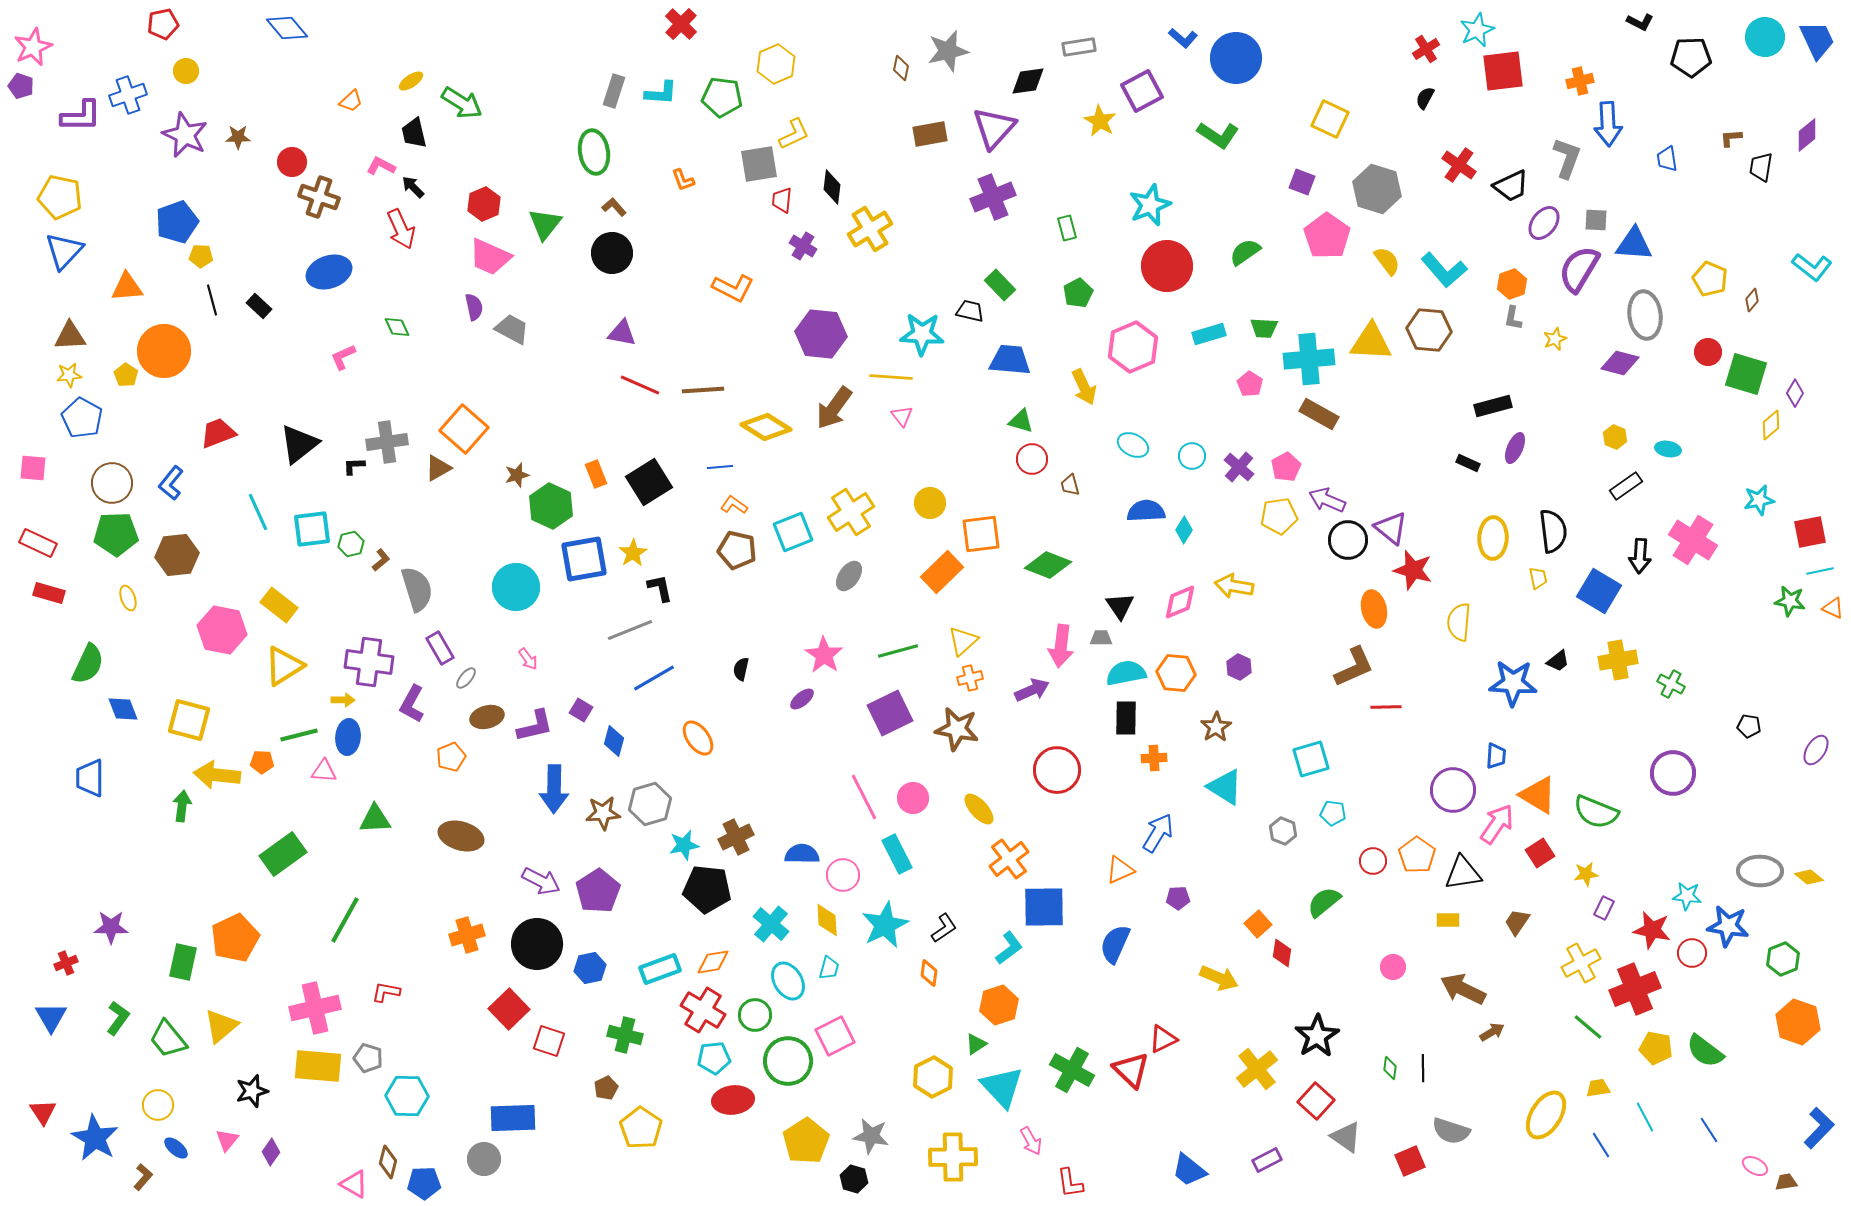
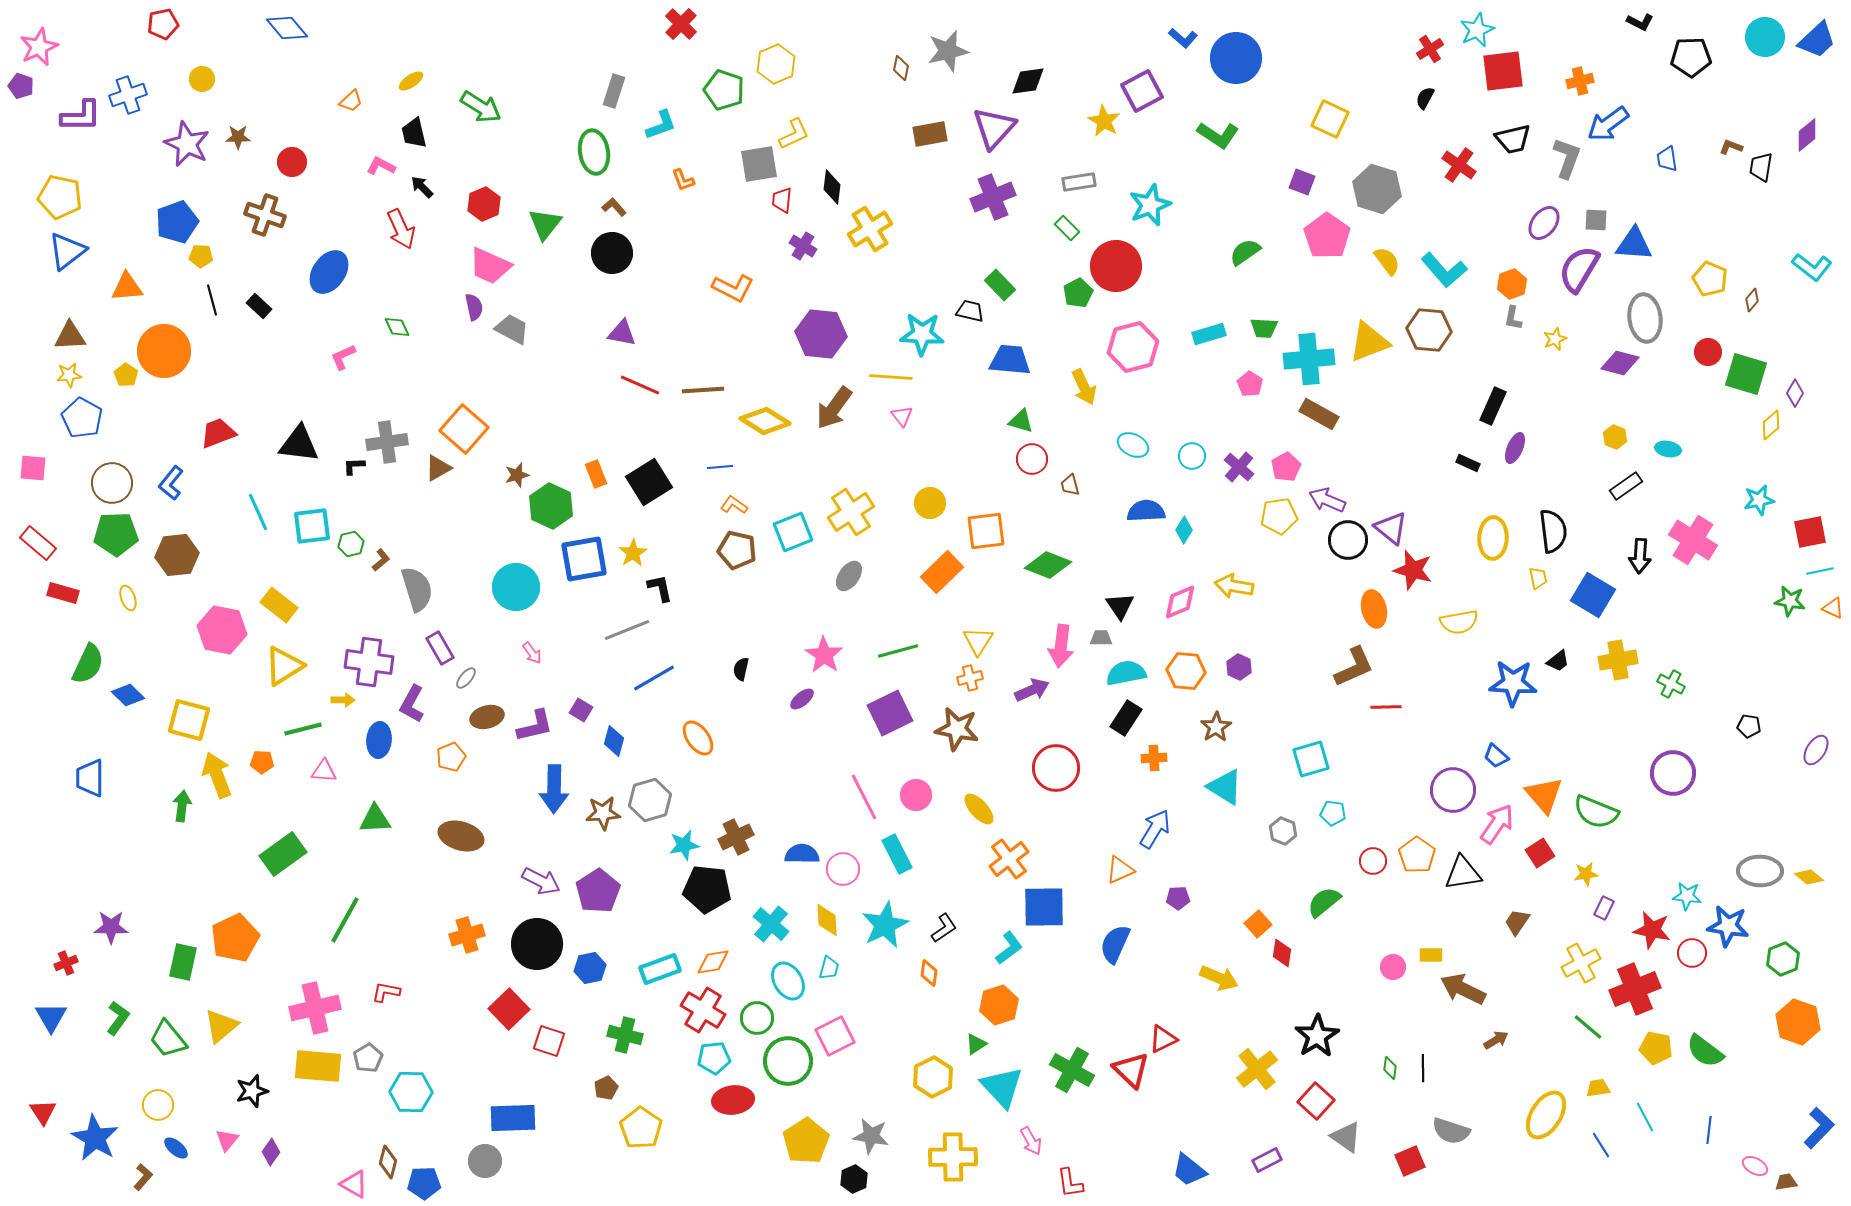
blue trapezoid at (1817, 40): rotated 72 degrees clockwise
pink star at (33, 47): moved 6 px right
gray rectangle at (1079, 47): moved 135 px down
red cross at (1426, 49): moved 4 px right
yellow circle at (186, 71): moved 16 px right, 8 px down
cyan L-shape at (661, 93): moved 32 px down; rotated 24 degrees counterclockwise
green pentagon at (722, 97): moved 2 px right, 7 px up; rotated 12 degrees clockwise
green arrow at (462, 103): moved 19 px right, 4 px down
yellow star at (1100, 121): moved 4 px right
blue arrow at (1608, 124): rotated 57 degrees clockwise
purple star at (185, 135): moved 2 px right, 9 px down
brown L-shape at (1731, 138): moved 9 px down; rotated 25 degrees clockwise
black trapezoid at (1511, 186): moved 2 px right, 47 px up; rotated 12 degrees clockwise
black arrow at (413, 187): moved 9 px right
brown cross at (319, 197): moved 54 px left, 18 px down
green rectangle at (1067, 228): rotated 30 degrees counterclockwise
blue triangle at (64, 251): moved 3 px right; rotated 9 degrees clockwise
pink trapezoid at (490, 257): moved 9 px down
red circle at (1167, 266): moved 51 px left
blue ellipse at (329, 272): rotated 36 degrees counterclockwise
gray ellipse at (1645, 315): moved 3 px down
yellow triangle at (1371, 342): moved 2 px left; rotated 24 degrees counterclockwise
pink hexagon at (1133, 347): rotated 9 degrees clockwise
black rectangle at (1493, 406): rotated 51 degrees counterclockwise
yellow diamond at (766, 427): moved 1 px left, 6 px up
black triangle at (299, 444): rotated 45 degrees clockwise
cyan square at (312, 529): moved 3 px up
orange square at (981, 534): moved 5 px right, 3 px up
red rectangle at (38, 543): rotated 15 degrees clockwise
blue square at (1599, 591): moved 6 px left, 4 px down
red rectangle at (49, 593): moved 14 px right
yellow semicircle at (1459, 622): rotated 105 degrees counterclockwise
gray line at (630, 630): moved 3 px left
yellow triangle at (963, 641): moved 15 px right; rotated 16 degrees counterclockwise
pink arrow at (528, 659): moved 4 px right, 6 px up
orange hexagon at (1176, 673): moved 10 px right, 2 px up
blue diamond at (123, 709): moved 5 px right, 14 px up; rotated 24 degrees counterclockwise
black rectangle at (1126, 718): rotated 32 degrees clockwise
green line at (299, 735): moved 4 px right, 6 px up
blue ellipse at (348, 737): moved 31 px right, 3 px down
blue trapezoid at (1496, 756): rotated 128 degrees clockwise
red circle at (1057, 770): moved 1 px left, 2 px up
yellow arrow at (217, 775): rotated 63 degrees clockwise
orange triangle at (1538, 795): moved 6 px right; rotated 18 degrees clockwise
pink circle at (913, 798): moved 3 px right, 3 px up
gray hexagon at (650, 804): moved 4 px up
blue arrow at (1158, 833): moved 3 px left, 4 px up
pink circle at (843, 875): moved 6 px up
yellow rectangle at (1448, 920): moved 17 px left, 35 px down
green circle at (755, 1015): moved 2 px right, 3 px down
brown arrow at (1492, 1032): moved 4 px right, 8 px down
gray pentagon at (368, 1058): rotated 24 degrees clockwise
cyan hexagon at (407, 1096): moved 4 px right, 4 px up
blue line at (1709, 1130): rotated 40 degrees clockwise
gray circle at (484, 1159): moved 1 px right, 2 px down
black hexagon at (854, 1179): rotated 20 degrees clockwise
